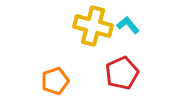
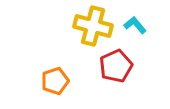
cyan L-shape: moved 7 px right
red pentagon: moved 6 px left, 7 px up
